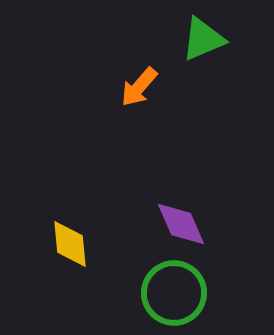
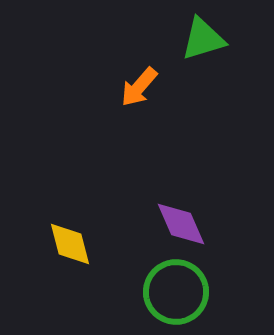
green triangle: rotated 6 degrees clockwise
yellow diamond: rotated 9 degrees counterclockwise
green circle: moved 2 px right, 1 px up
